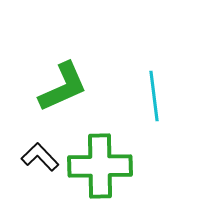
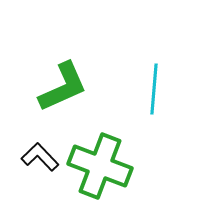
cyan line: moved 7 px up; rotated 12 degrees clockwise
green cross: rotated 22 degrees clockwise
